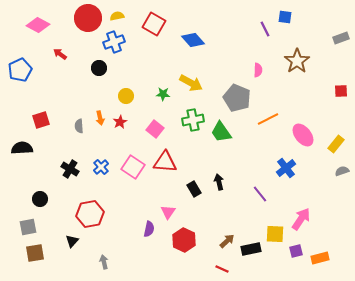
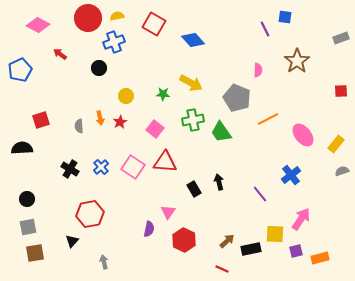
blue cross at (286, 168): moved 5 px right, 7 px down
black circle at (40, 199): moved 13 px left
